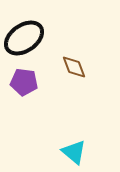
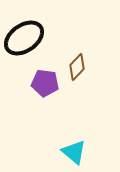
brown diamond: moved 3 px right; rotated 64 degrees clockwise
purple pentagon: moved 21 px right, 1 px down
